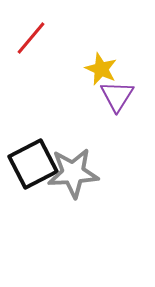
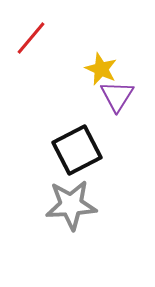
black square: moved 44 px right, 14 px up
gray star: moved 2 px left, 32 px down
